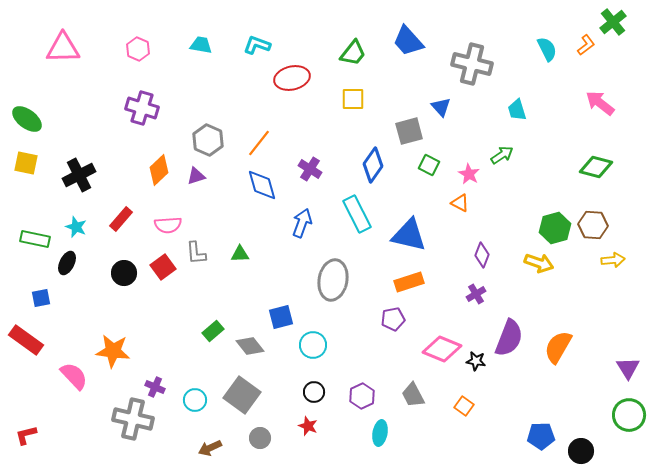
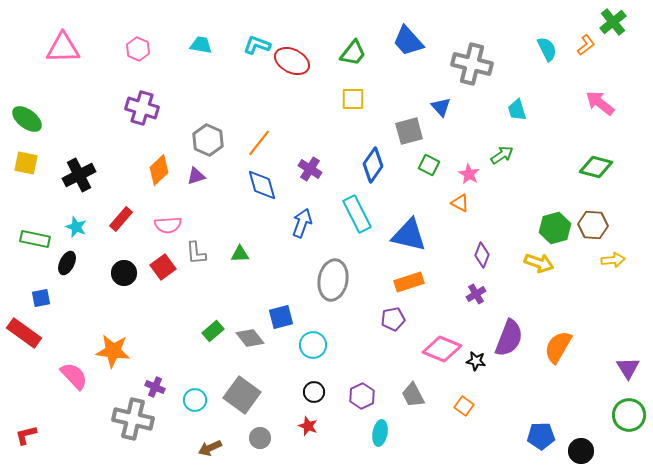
red ellipse at (292, 78): moved 17 px up; rotated 40 degrees clockwise
red rectangle at (26, 340): moved 2 px left, 7 px up
gray diamond at (250, 346): moved 8 px up
